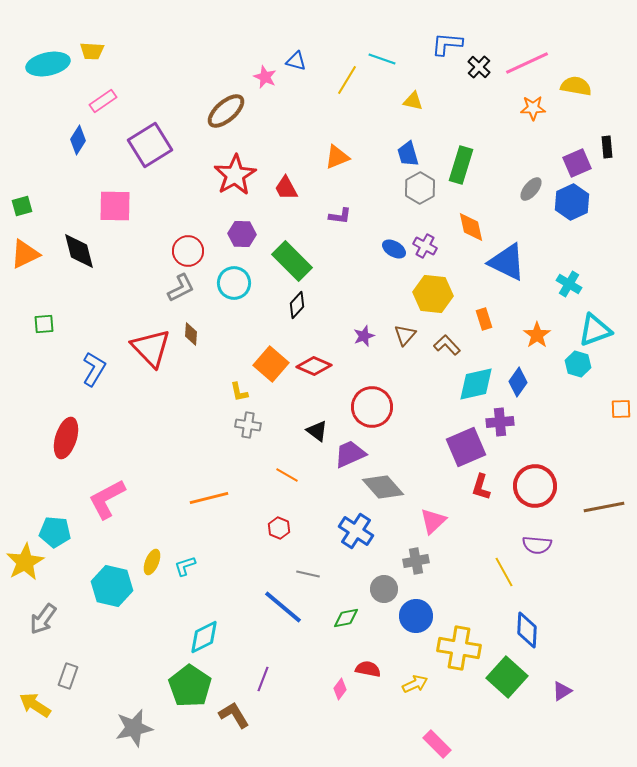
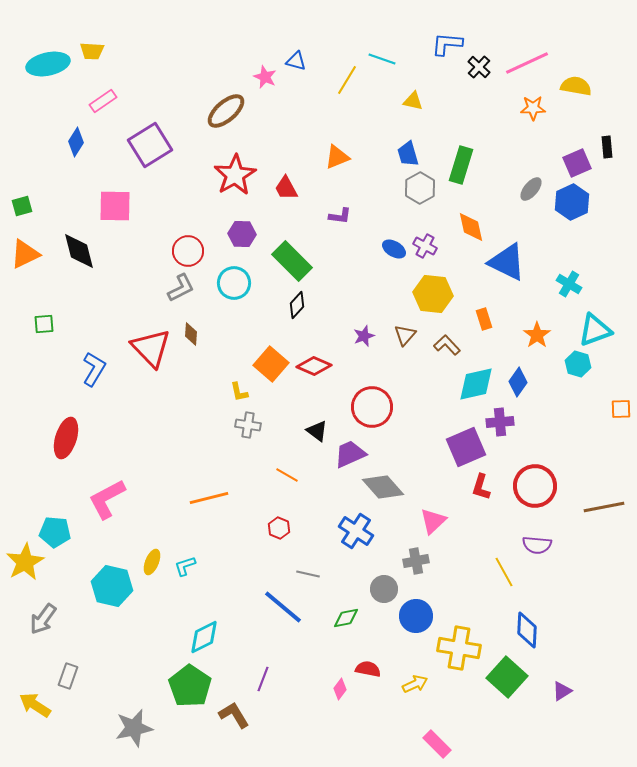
blue diamond at (78, 140): moved 2 px left, 2 px down
